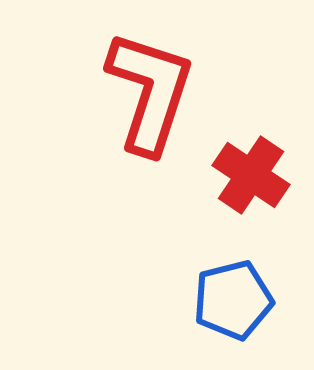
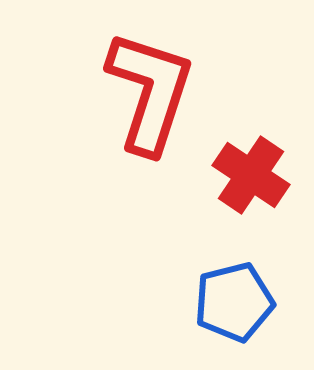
blue pentagon: moved 1 px right, 2 px down
